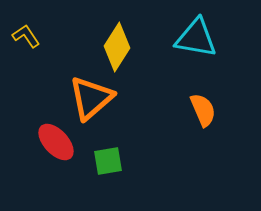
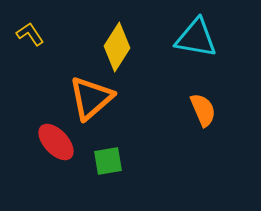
yellow L-shape: moved 4 px right, 2 px up
